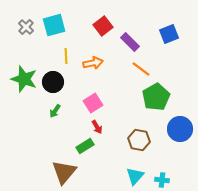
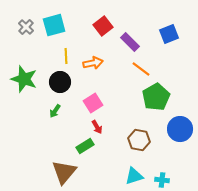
black circle: moved 7 px right
cyan triangle: moved 1 px left; rotated 30 degrees clockwise
